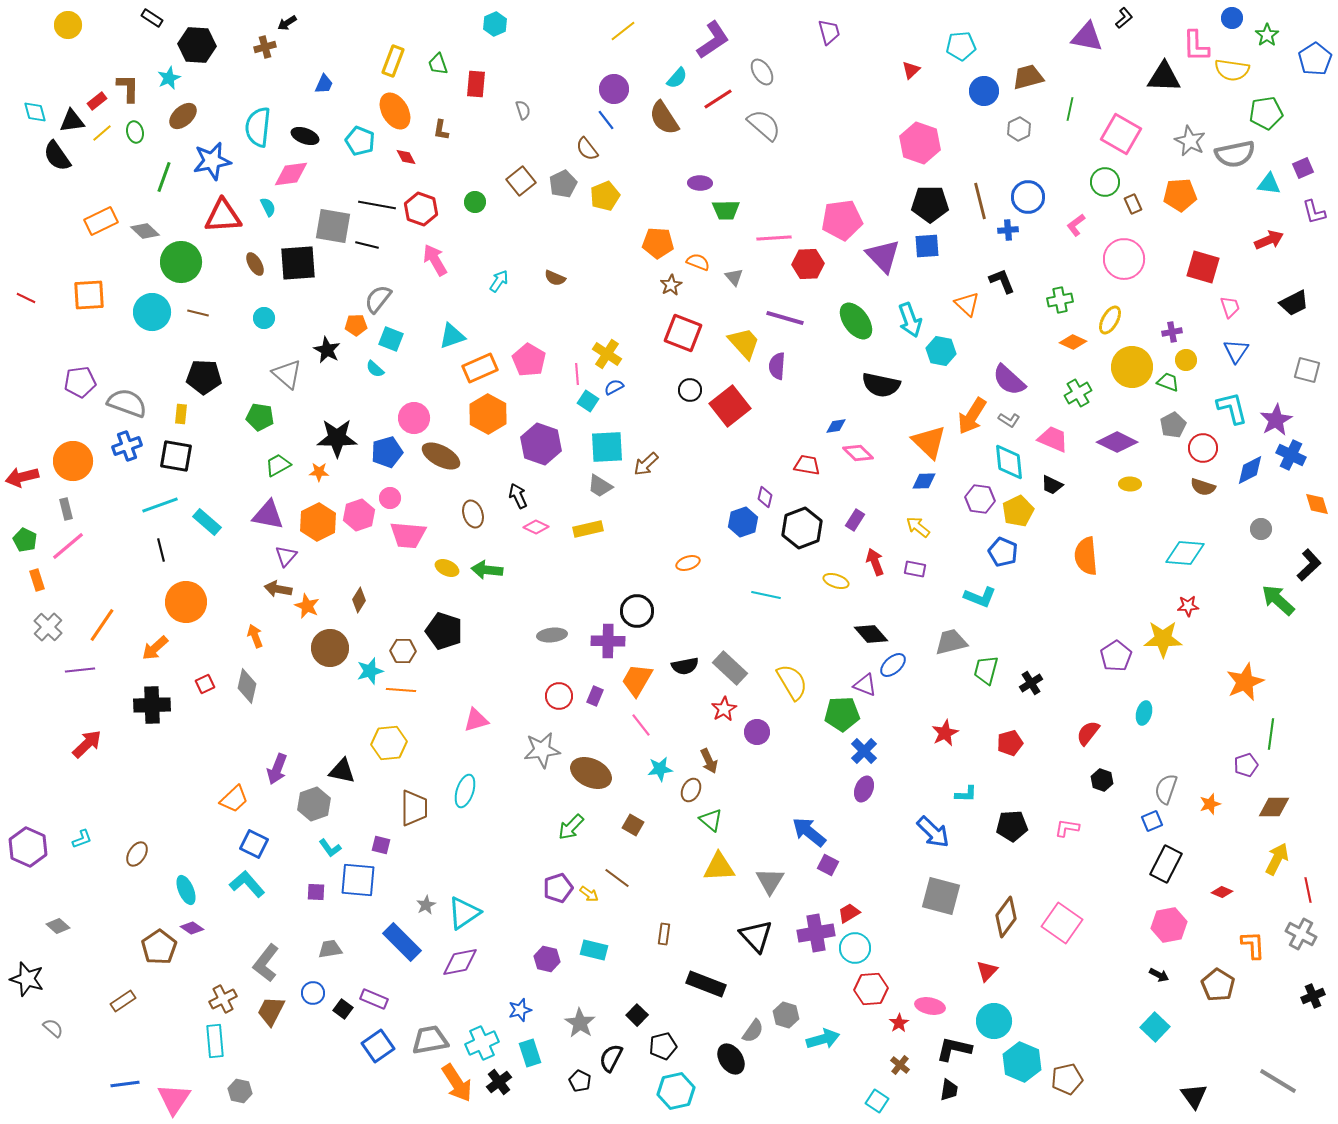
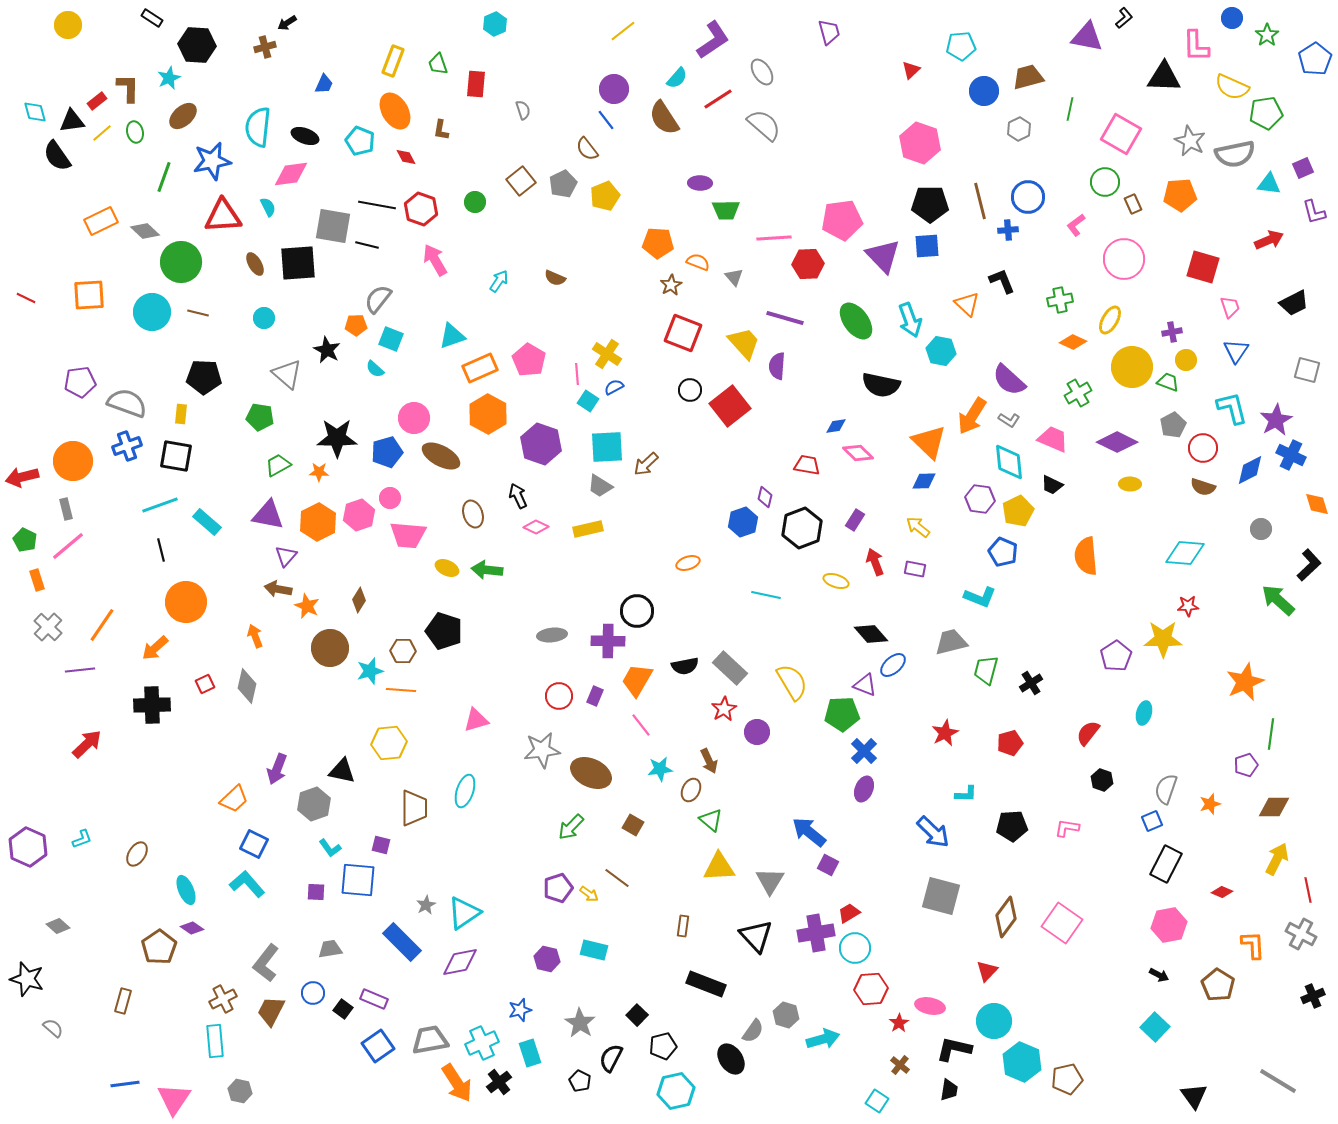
yellow semicircle at (1232, 70): moved 17 px down; rotated 16 degrees clockwise
brown rectangle at (664, 934): moved 19 px right, 8 px up
brown rectangle at (123, 1001): rotated 40 degrees counterclockwise
